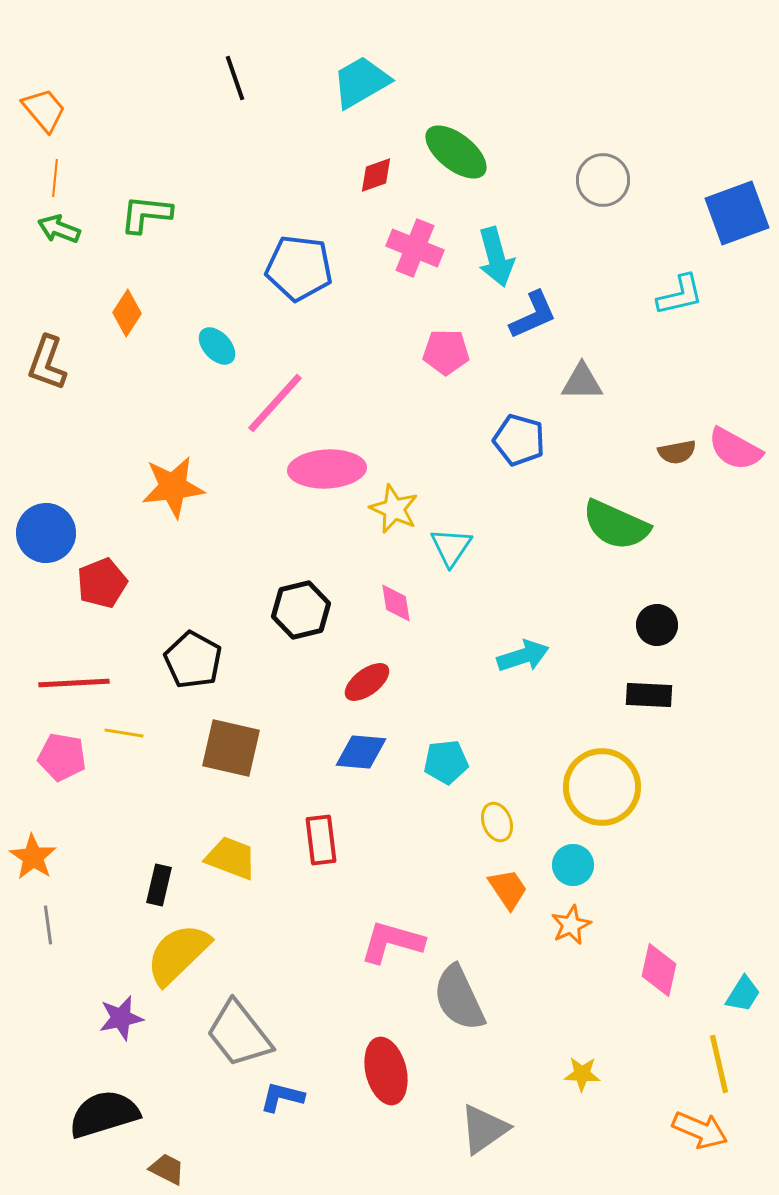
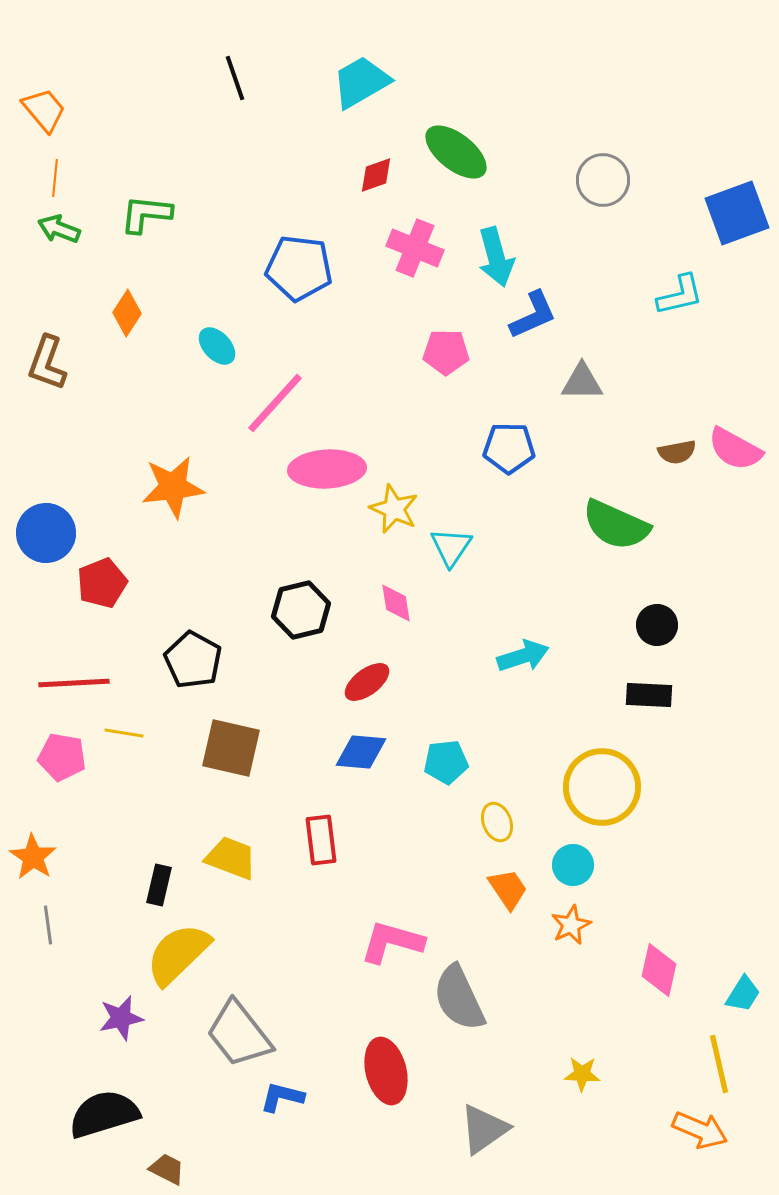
blue pentagon at (519, 440): moved 10 px left, 8 px down; rotated 15 degrees counterclockwise
